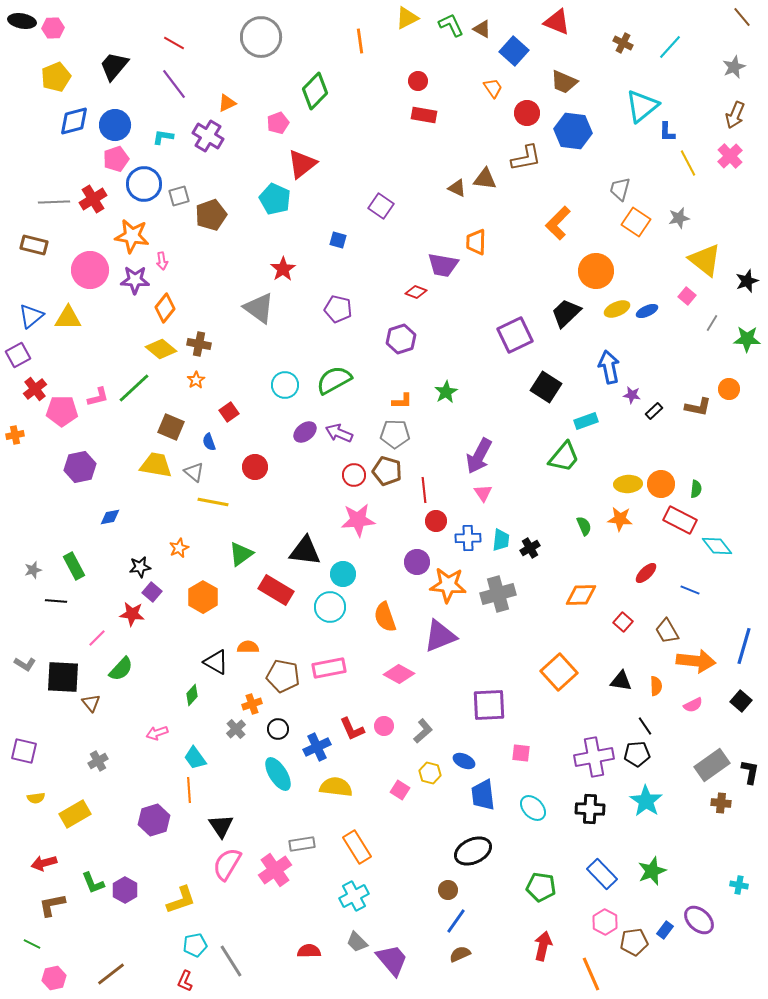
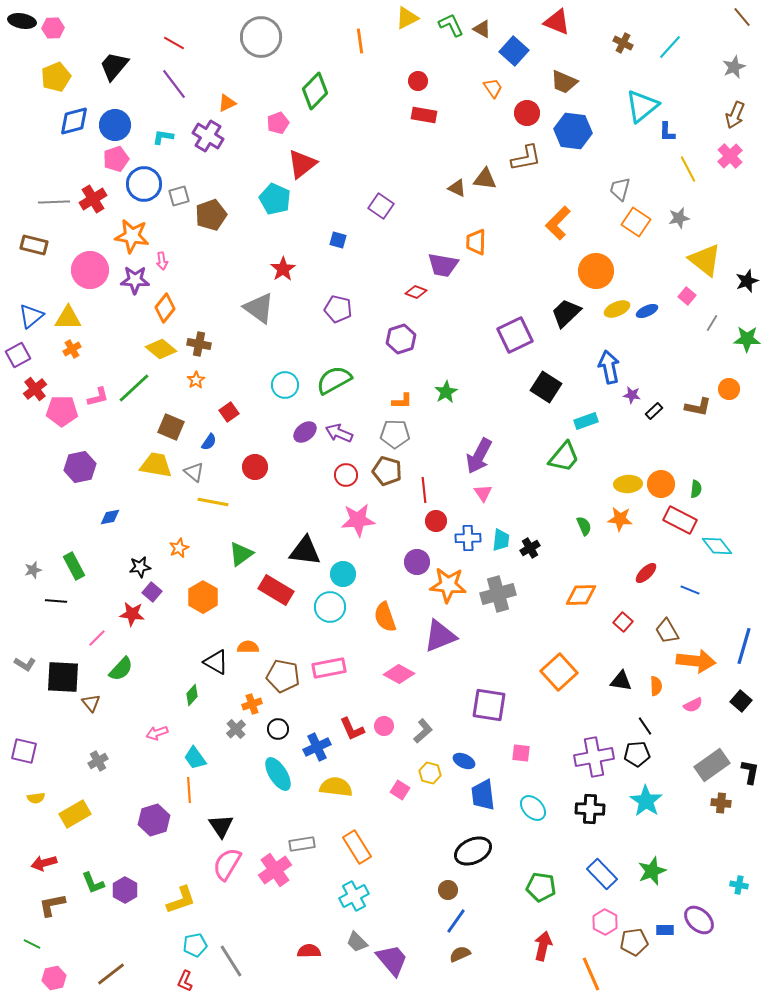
yellow line at (688, 163): moved 6 px down
orange cross at (15, 435): moved 57 px right, 86 px up; rotated 18 degrees counterclockwise
blue semicircle at (209, 442): rotated 126 degrees counterclockwise
red circle at (354, 475): moved 8 px left
purple square at (489, 705): rotated 12 degrees clockwise
blue rectangle at (665, 930): rotated 54 degrees clockwise
